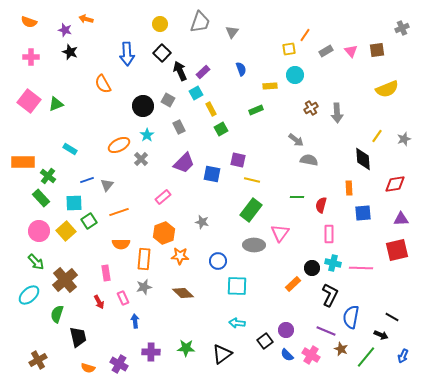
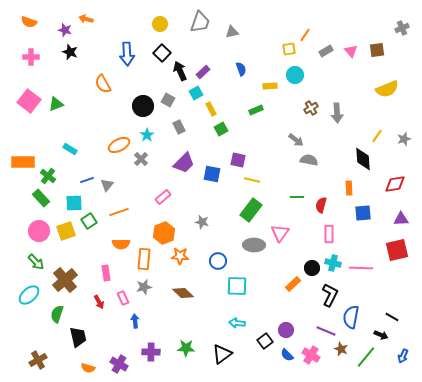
gray triangle at (232, 32): rotated 40 degrees clockwise
yellow square at (66, 231): rotated 24 degrees clockwise
